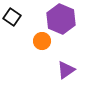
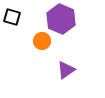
black square: rotated 18 degrees counterclockwise
